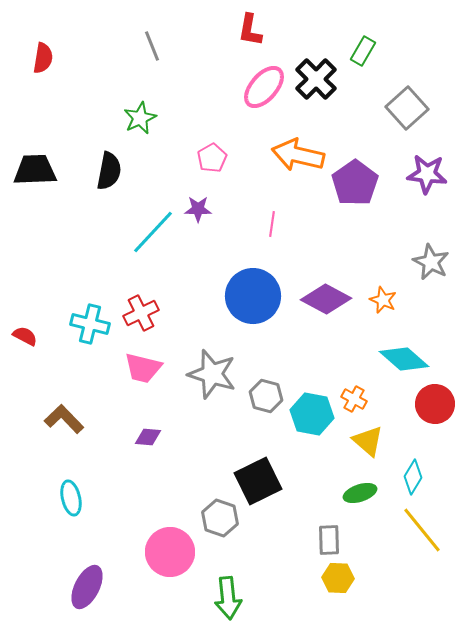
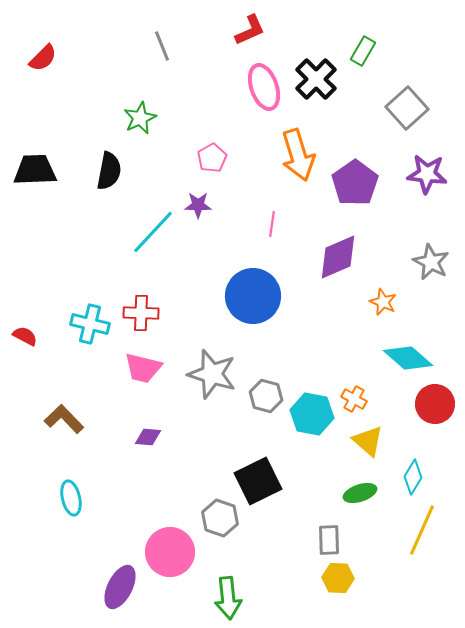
red L-shape at (250, 30): rotated 124 degrees counterclockwise
gray line at (152, 46): moved 10 px right
red semicircle at (43, 58): rotated 36 degrees clockwise
pink ellipse at (264, 87): rotated 60 degrees counterclockwise
orange arrow at (298, 155): rotated 120 degrees counterclockwise
purple star at (198, 209): moved 4 px up
purple diamond at (326, 299): moved 12 px right, 42 px up; rotated 51 degrees counterclockwise
orange star at (383, 300): moved 2 px down
red cross at (141, 313): rotated 28 degrees clockwise
cyan diamond at (404, 359): moved 4 px right, 1 px up
yellow line at (422, 530): rotated 63 degrees clockwise
purple ellipse at (87, 587): moved 33 px right
